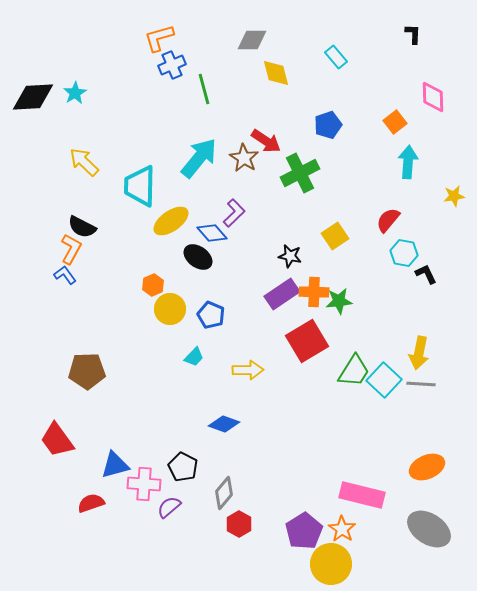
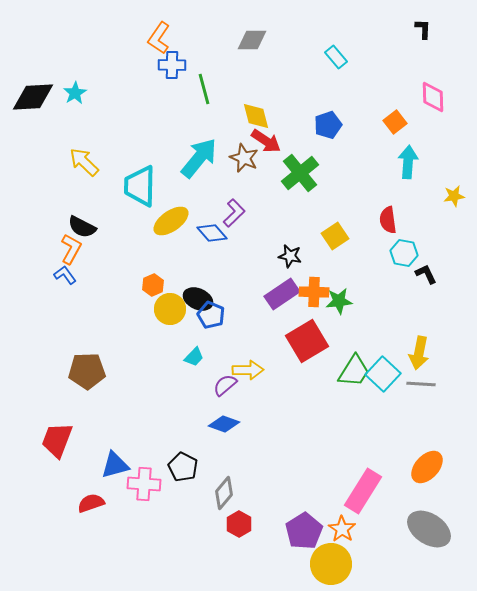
black L-shape at (413, 34): moved 10 px right, 5 px up
orange L-shape at (159, 38): rotated 40 degrees counterclockwise
blue cross at (172, 65): rotated 24 degrees clockwise
yellow diamond at (276, 73): moved 20 px left, 43 px down
brown star at (244, 158): rotated 8 degrees counterclockwise
green cross at (300, 173): rotated 12 degrees counterclockwise
red semicircle at (388, 220): rotated 48 degrees counterclockwise
black ellipse at (198, 257): moved 42 px down; rotated 12 degrees counterclockwise
cyan square at (384, 380): moved 1 px left, 6 px up
red trapezoid at (57, 440): rotated 57 degrees clockwise
orange ellipse at (427, 467): rotated 24 degrees counterclockwise
pink rectangle at (362, 495): moved 1 px right, 4 px up; rotated 72 degrees counterclockwise
purple semicircle at (169, 507): moved 56 px right, 122 px up
